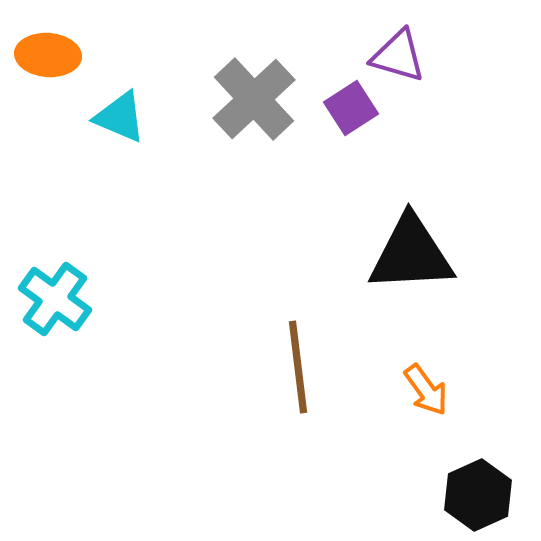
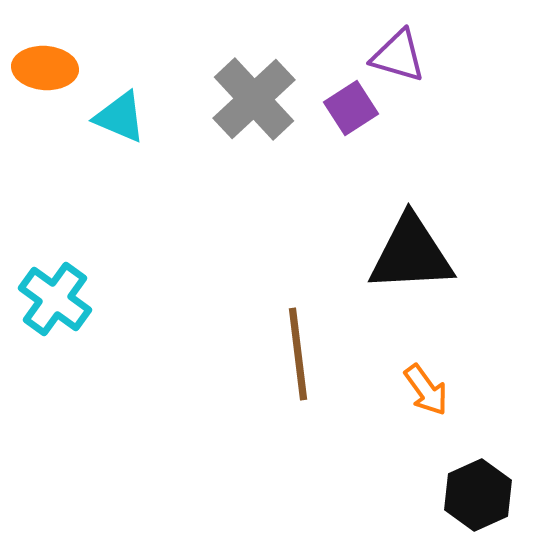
orange ellipse: moved 3 px left, 13 px down
brown line: moved 13 px up
